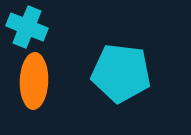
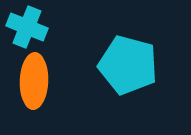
cyan pentagon: moved 7 px right, 8 px up; rotated 8 degrees clockwise
